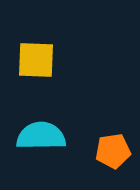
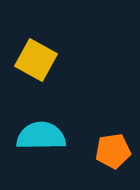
yellow square: rotated 27 degrees clockwise
